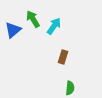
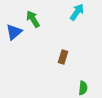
cyan arrow: moved 23 px right, 14 px up
blue triangle: moved 1 px right, 2 px down
green semicircle: moved 13 px right
